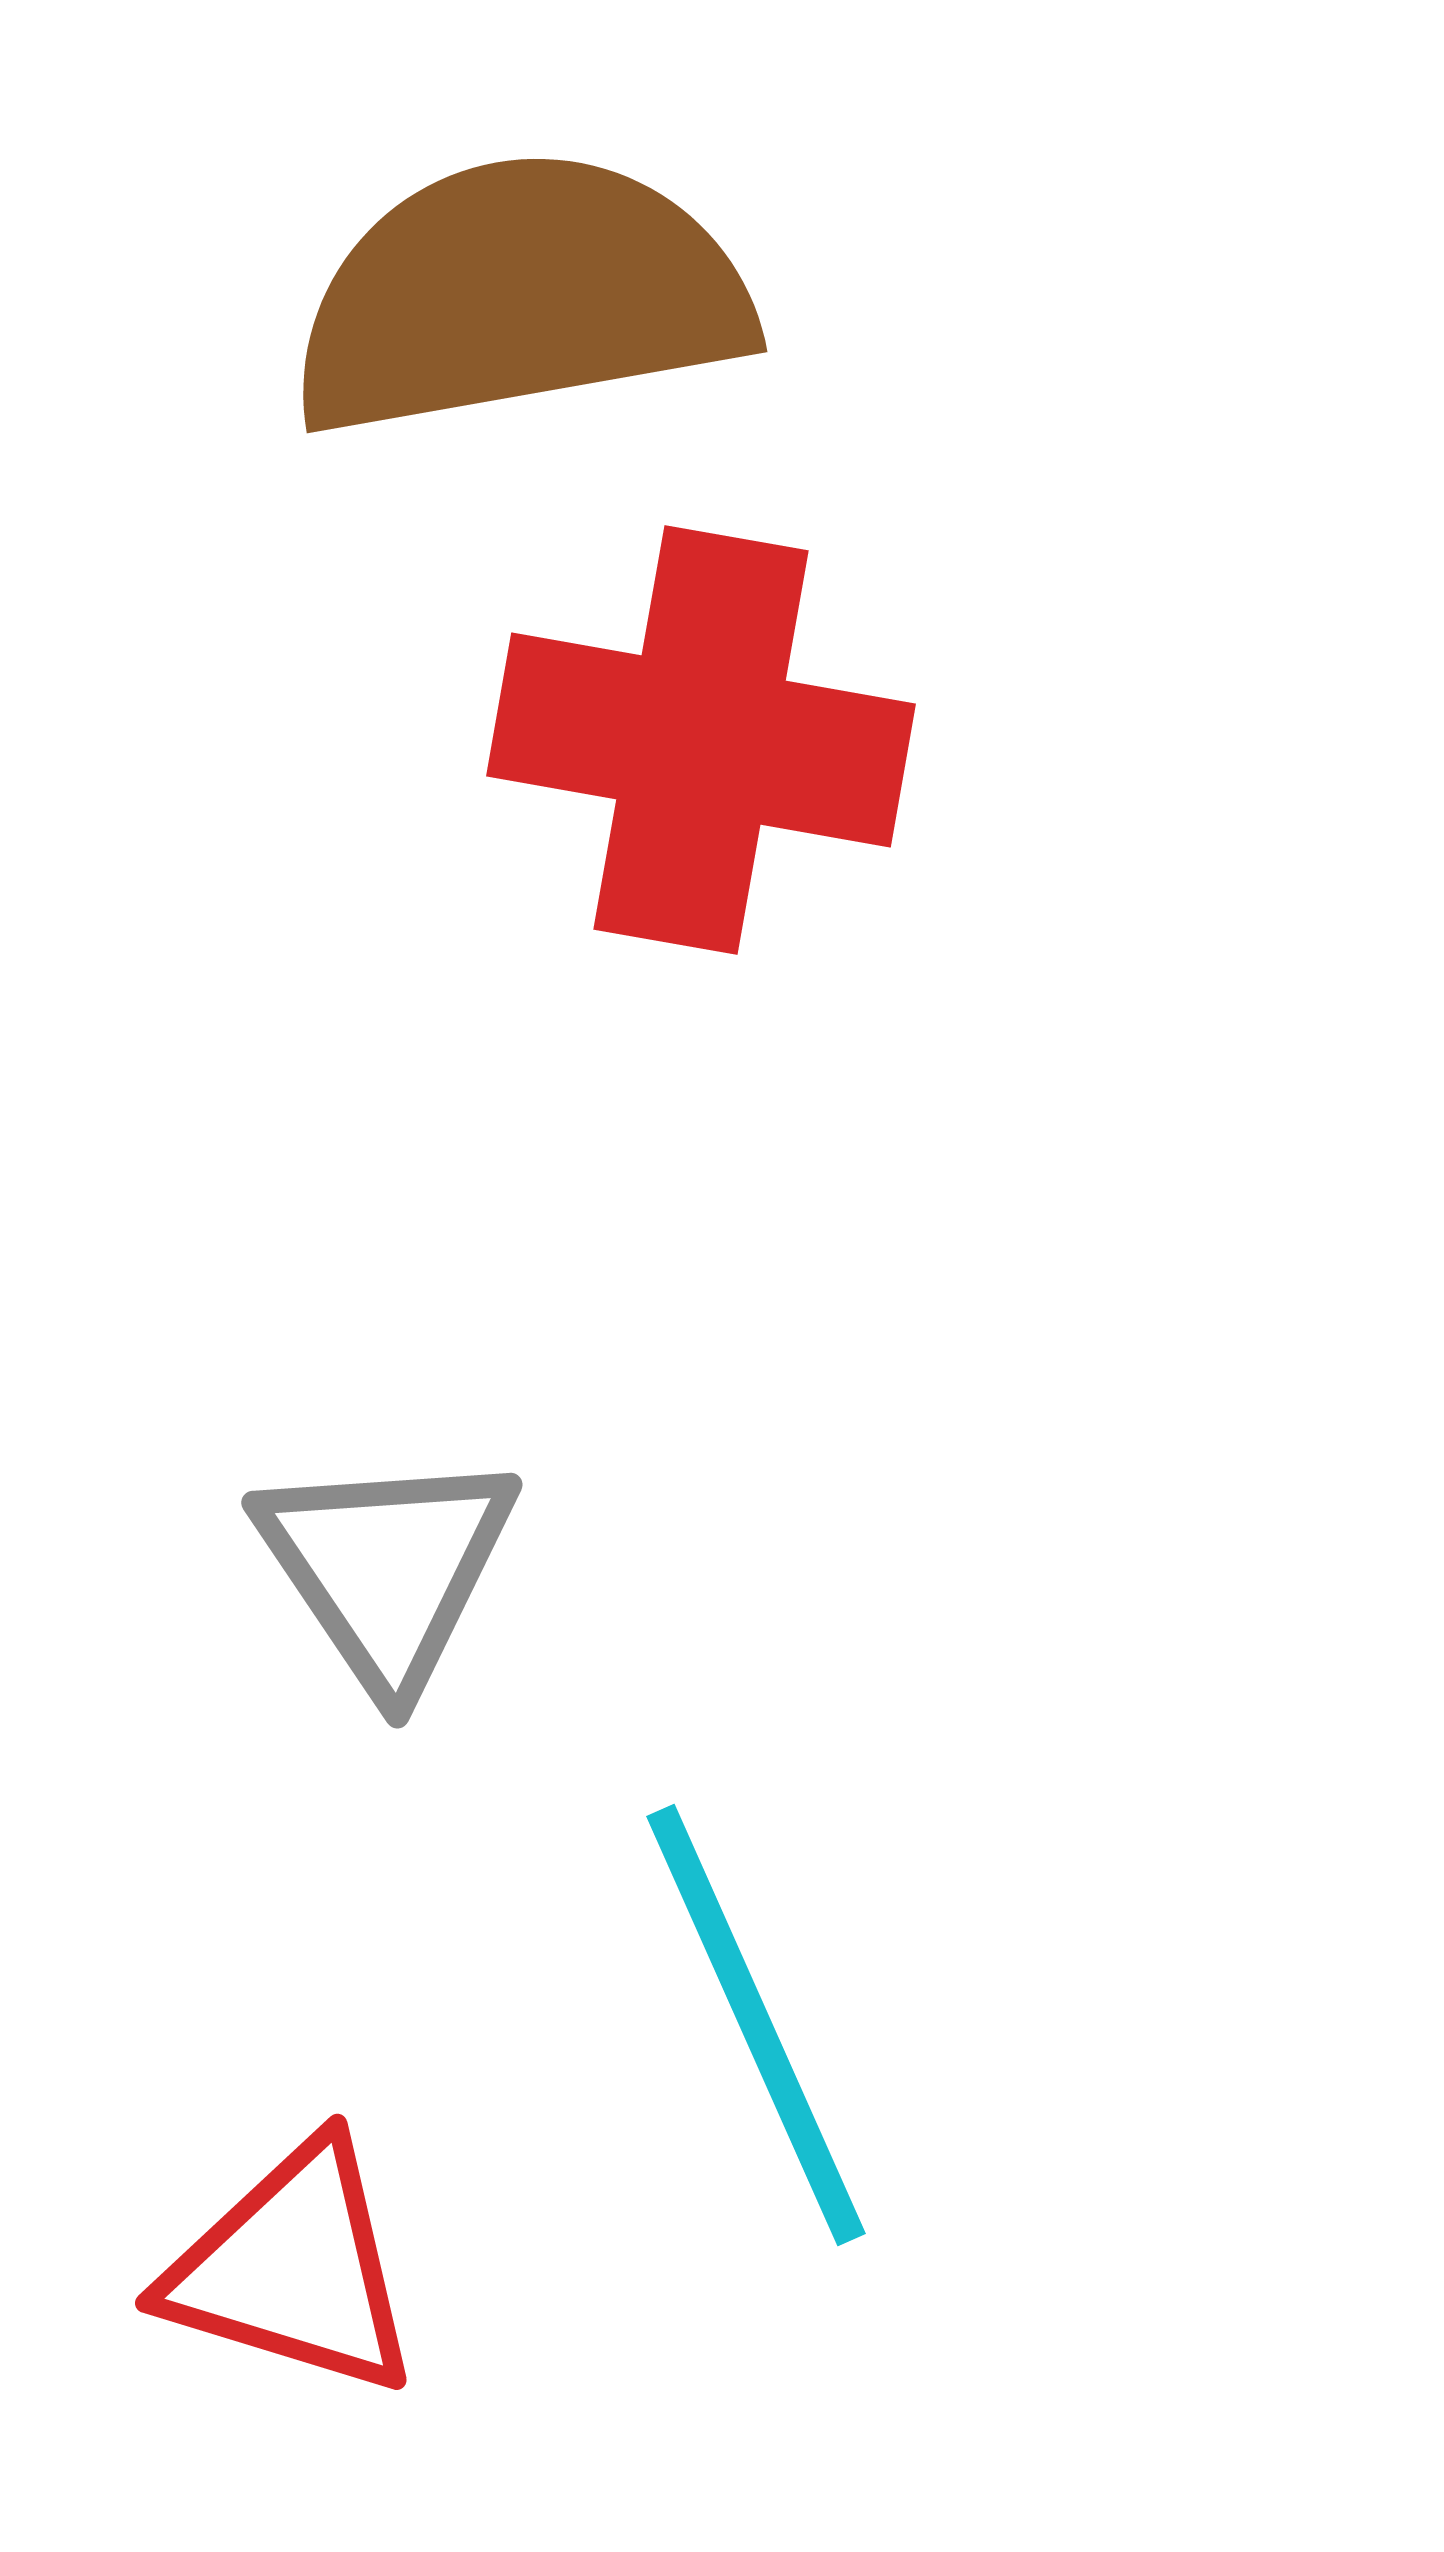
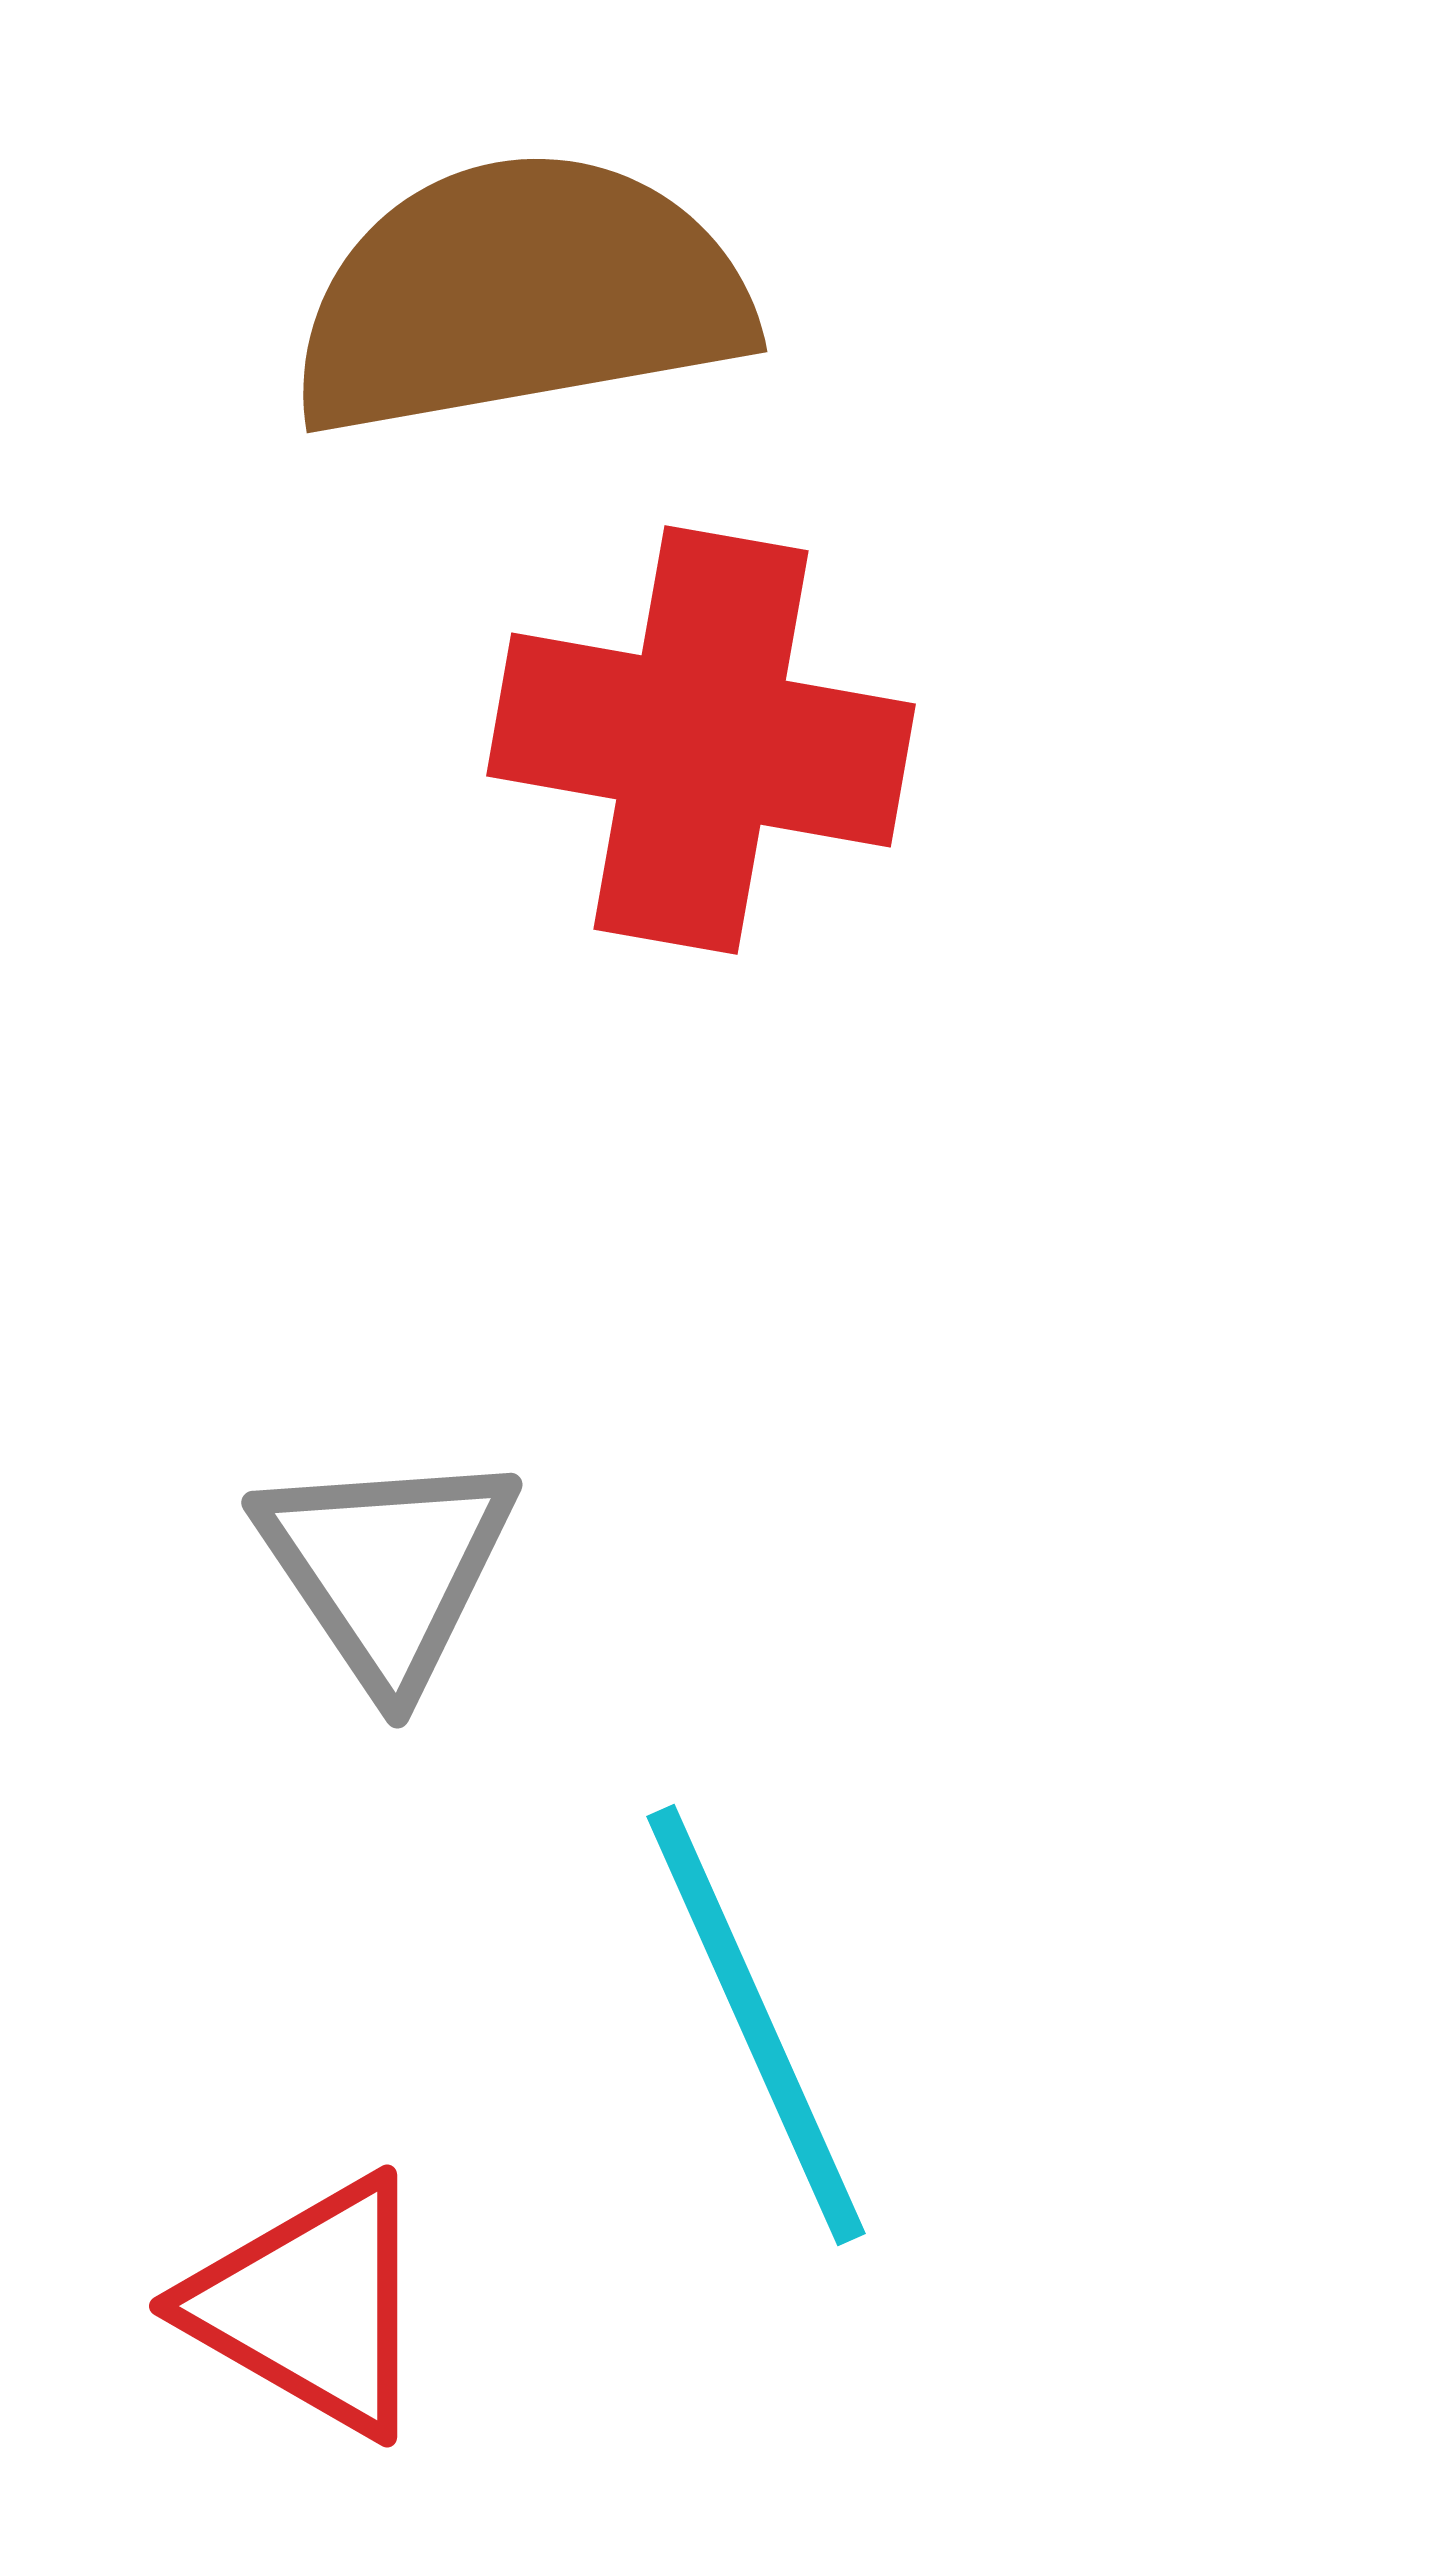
red triangle: moved 18 px right, 37 px down; rotated 13 degrees clockwise
